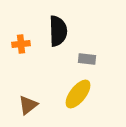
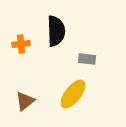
black semicircle: moved 2 px left
yellow ellipse: moved 5 px left
brown triangle: moved 3 px left, 4 px up
